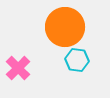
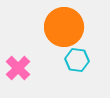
orange circle: moved 1 px left
